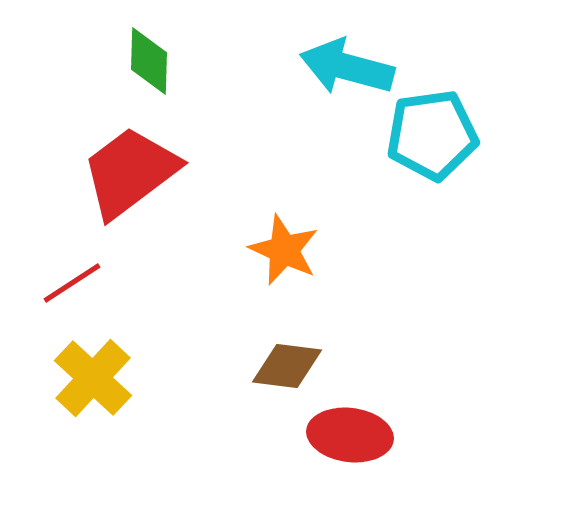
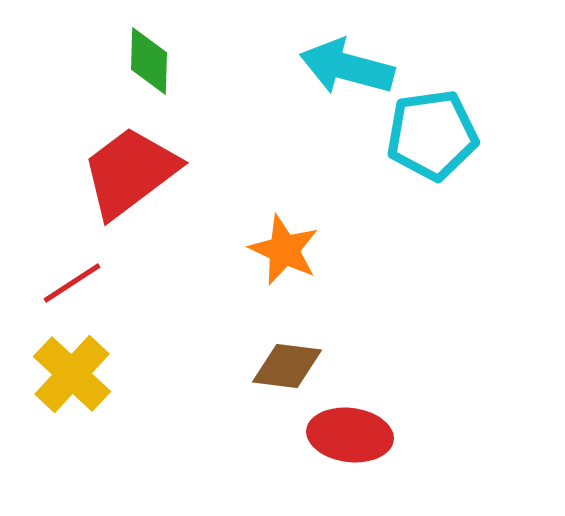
yellow cross: moved 21 px left, 4 px up
